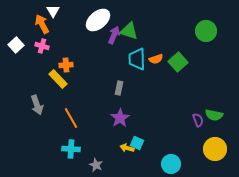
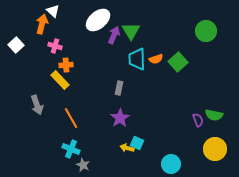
white triangle: rotated 16 degrees counterclockwise
orange arrow: rotated 42 degrees clockwise
green triangle: moved 2 px right; rotated 42 degrees clockwise
pink cross: moved 13 px right
yellow rectangle: moved 2 px right, 1 px down
cyan cross: rotated 18 degrees clockwise
gray star: moved 13 px left
